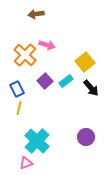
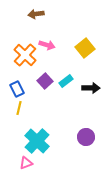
yellow square: moved 14 px up
black arrow: rotated 48 degrees counterclockwise
